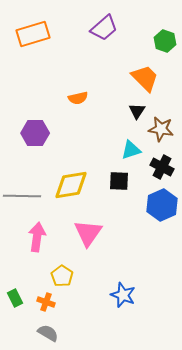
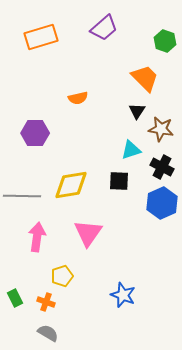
orange rectangle: moved 8 px right, 3 px down
blue hexagon: moved 2 px up
yellow pentagon: rotated 20 degrees clockwise
